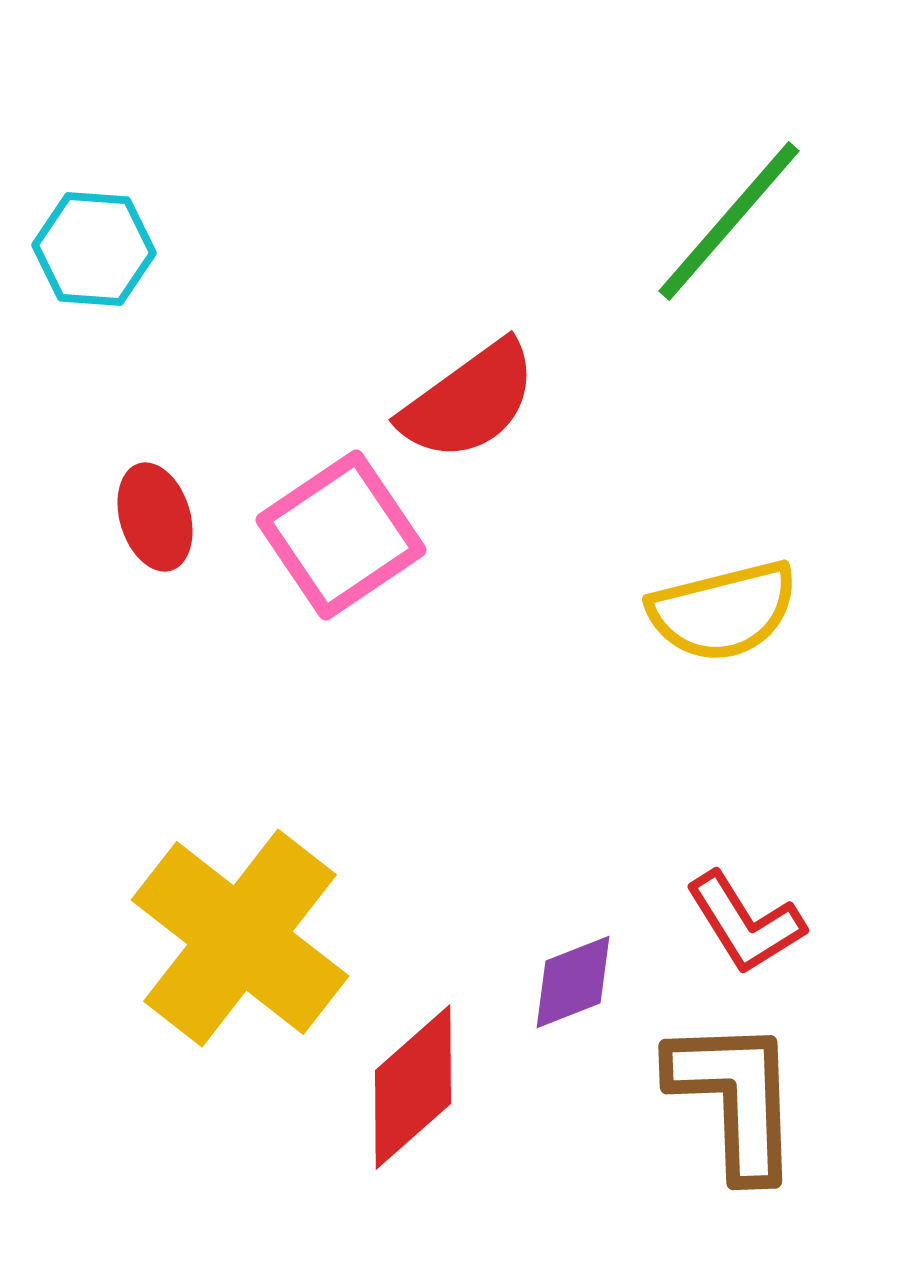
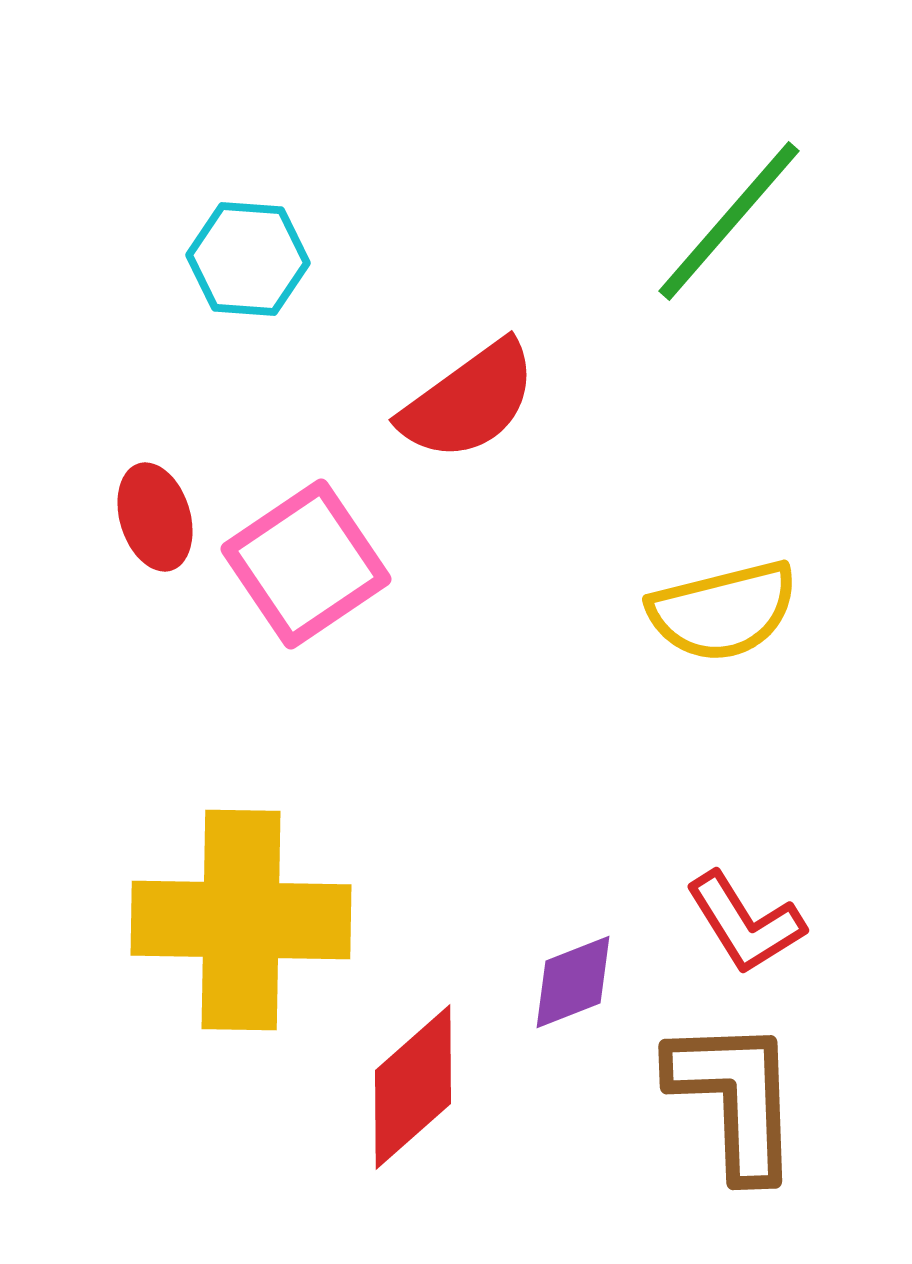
cyan hexagon: moved 154 px right, 10 px down
pink square: moved 35 px left, 29 px down
yellow cross: moved 1 px right, 18 px up; rotated 37 degrees counterclockwise
